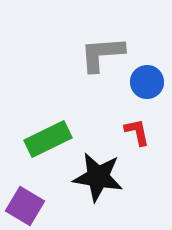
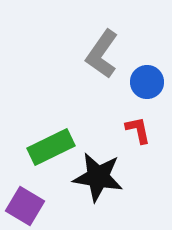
gray L-shape: rotated 51 degrees counterclockwise
red L-shape: moved 1 px right, 2 px up
green rectangle: moved 3 px right, 8 px down
